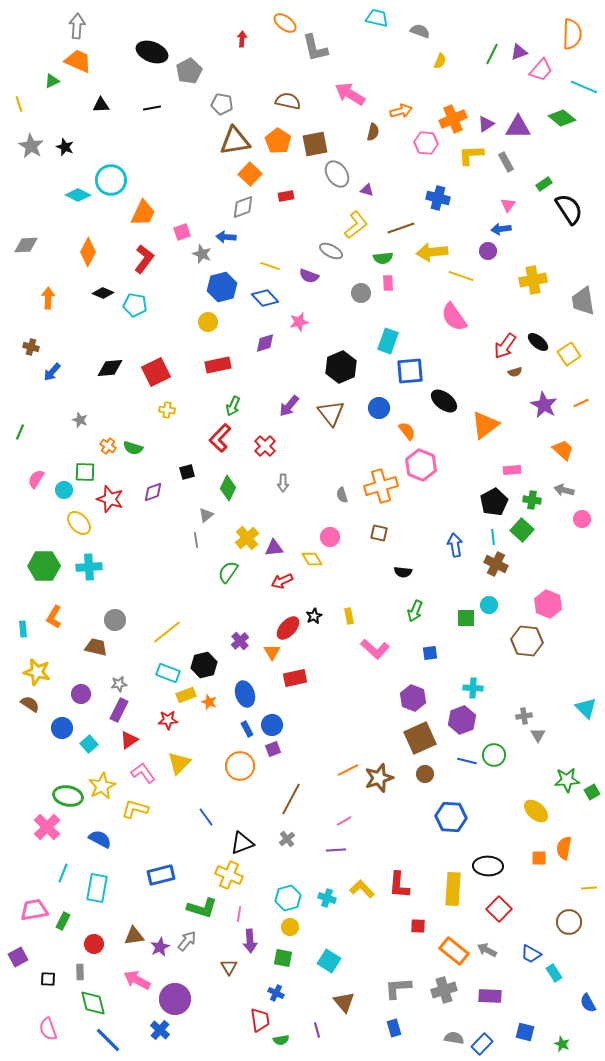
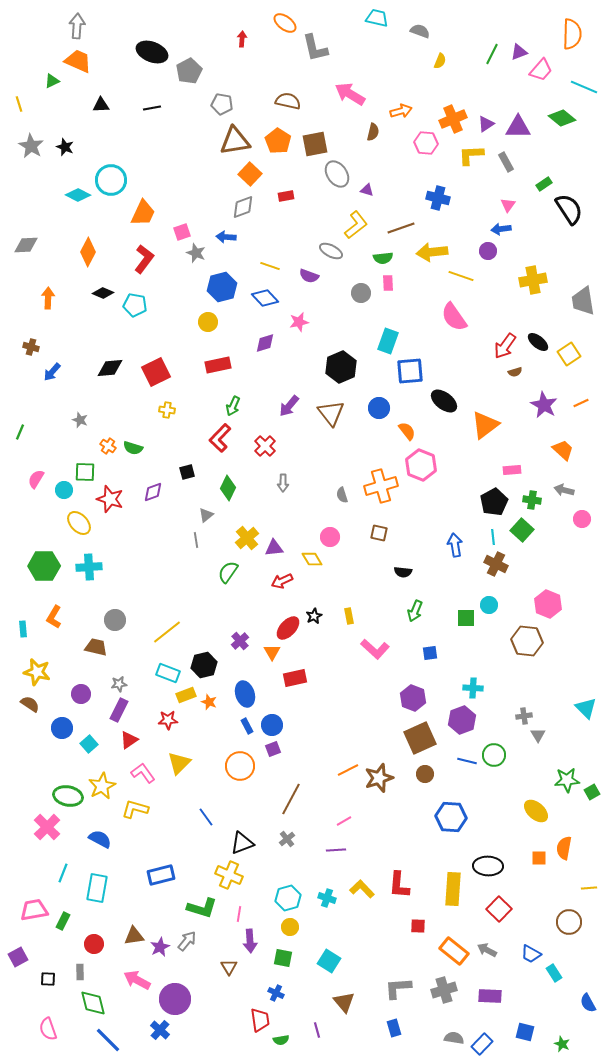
gray star at (202, 254): moved 6 px left, 1 px up
blue rectangle at (247, 729): moved 3 px up
